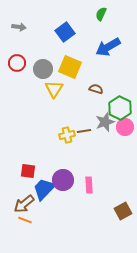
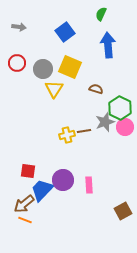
blue arrow: moved 2 px up; rotated 115 degrees clockwise
blue trapezoid: moved 2 px left, 1 px down
